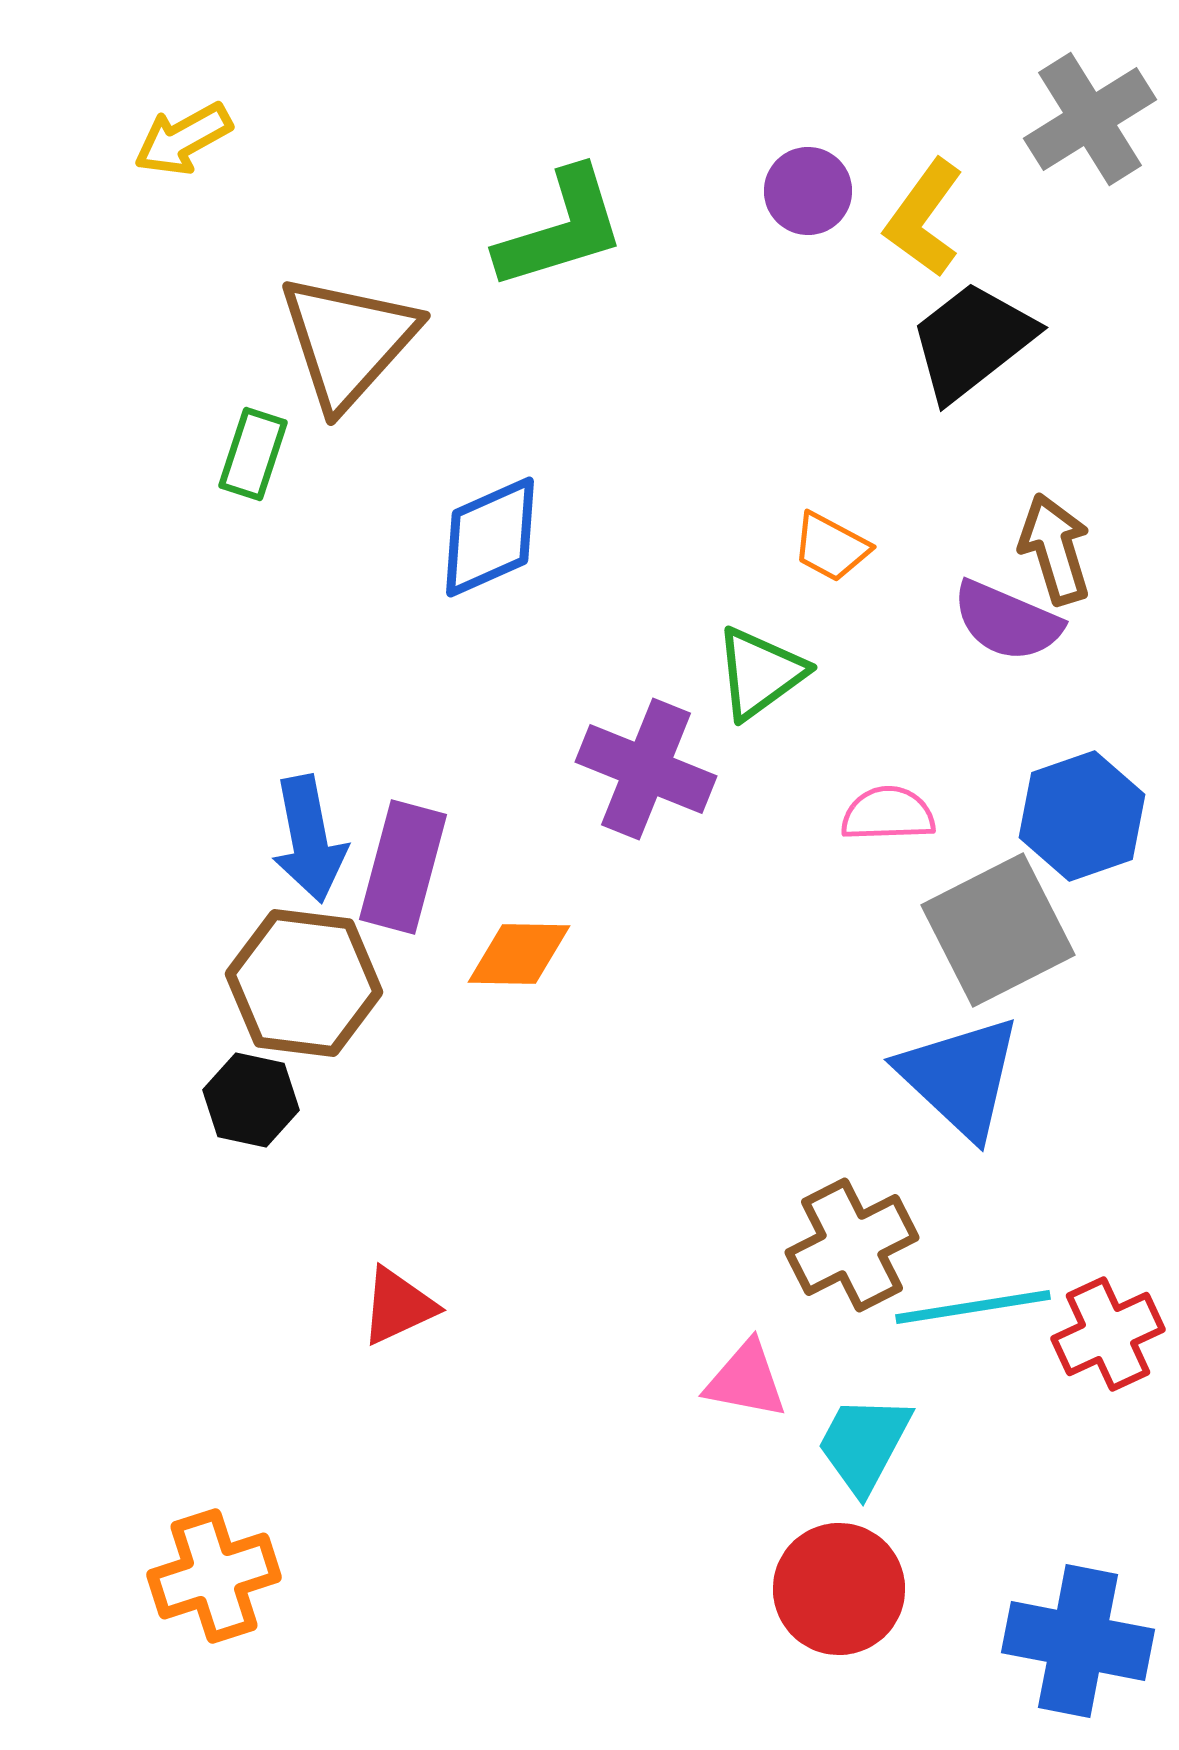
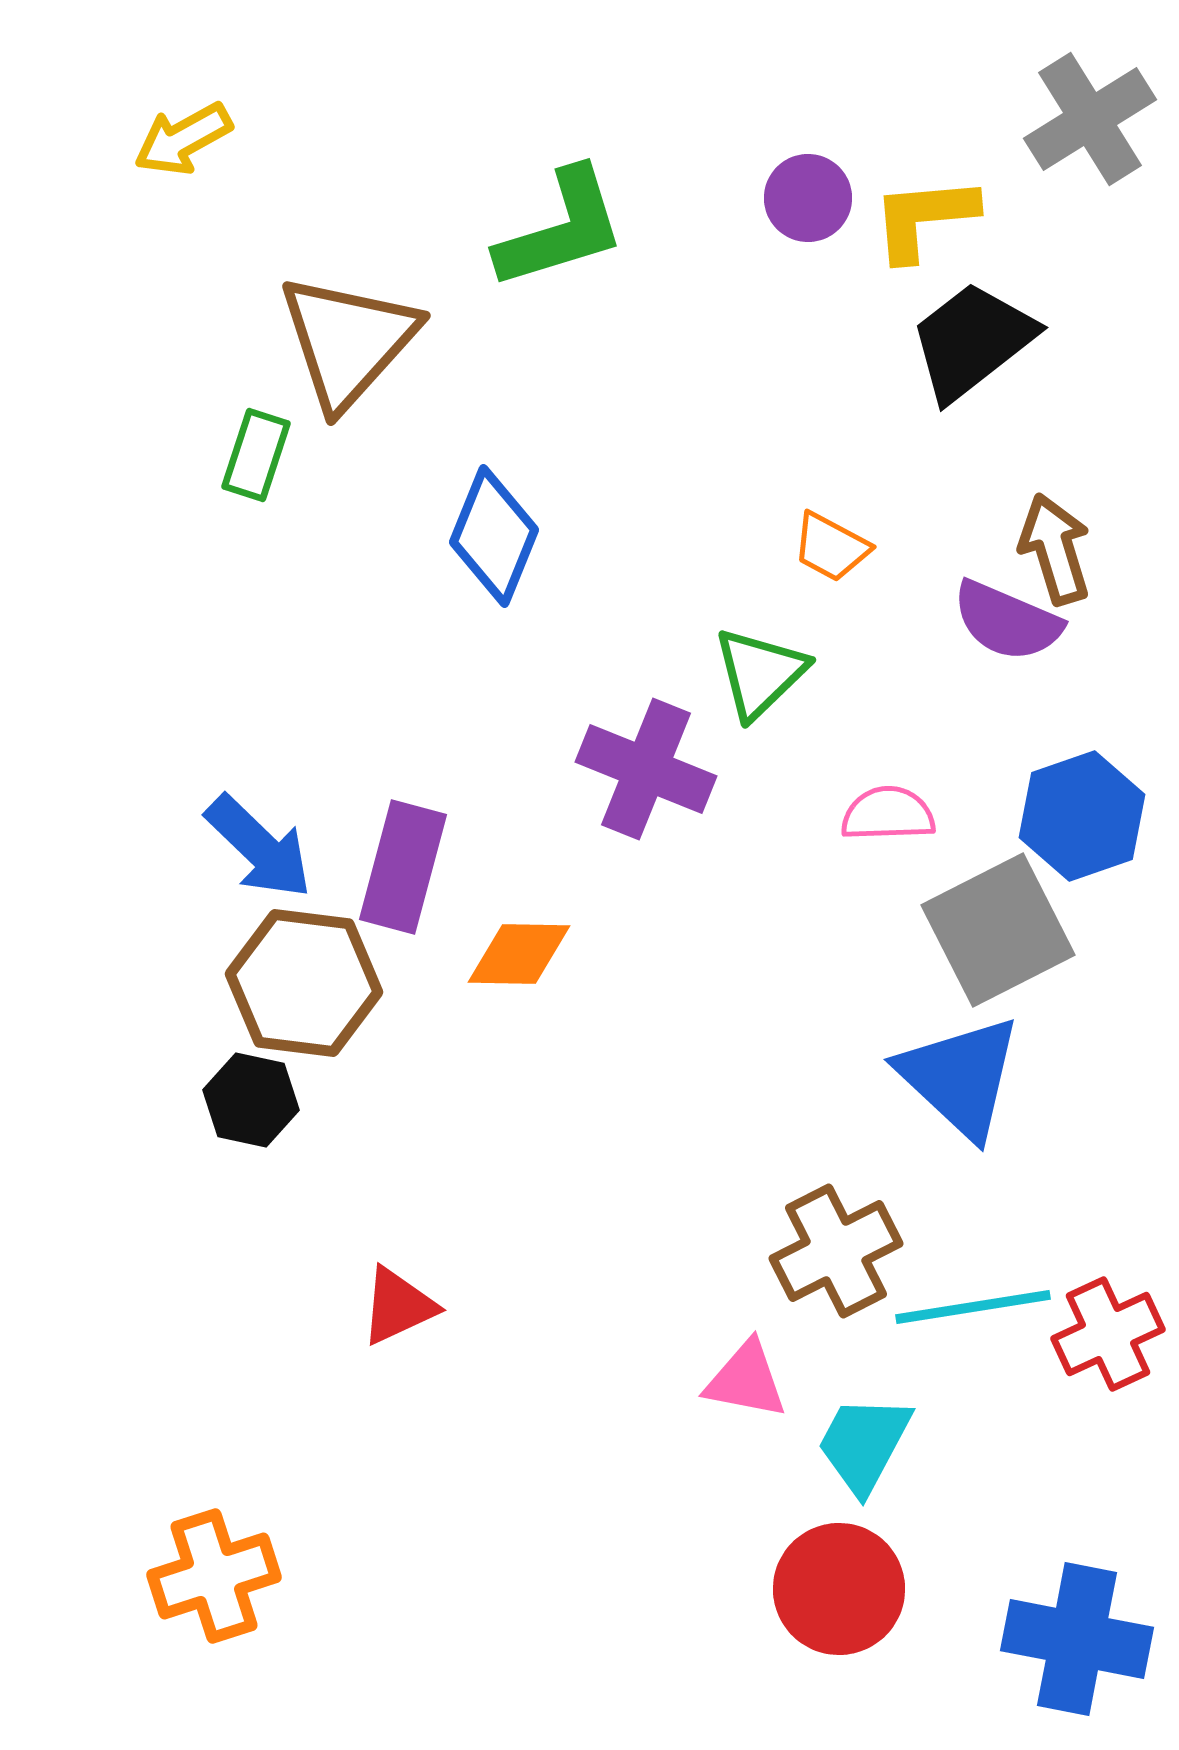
purple circle: moved 7 px down
yellow L-shape: rotated 49 degrees clockwise
green rectangle: moved 3 px right, 1 px down
blue diamond: moved 4 px right, 1 px up; rotated 44 degrees counterclockwise
green triangle: rotated 8 degrees counterclockwise
blue arrow: moved 50 px left, 8 px down; rotated 35 degrees counterclockwise
brown cross: moved 16 px left, 6 px down
blue cross: moved 1 px left, 2 px up
